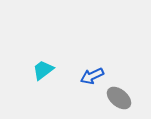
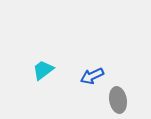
gray ellipse: moved 1 px left, 2 px down; rotated 40 degrees clockwise
